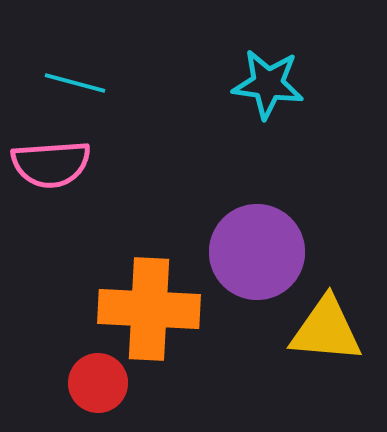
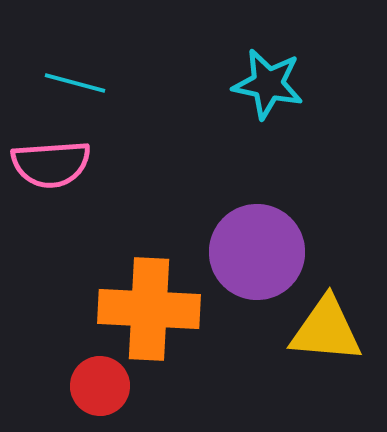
cyan star: rotated 4 degrees clockwise
red circle: moved 2 px right, 3 px down
